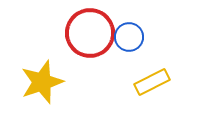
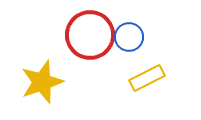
red circle: moved 2 px down
yellow rectangle: moved 5 px left, 4 px up
